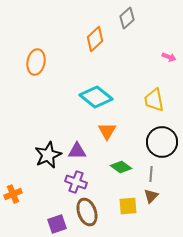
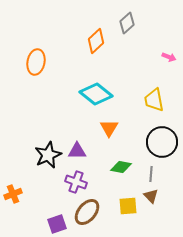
gray diamond: moved 5 px down
orange diamond: moved 1 px right, 2 px down
cyan diamond: moved 3 px up
orange triangle: moved 2 px right, 3 px up
green diamond: rotated 25 degrees counterclockwise
brown triangle: rotated 28 degrees counterclockwise
brown ellipse: rotated 60 degrees clockwise
